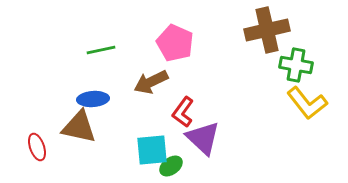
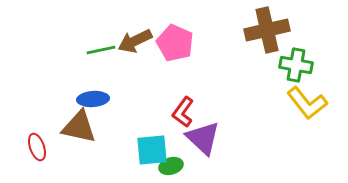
brown arrow: moved 16 px left, 41 px up
green ellipse: rotated 20 degrees clockwise
